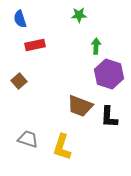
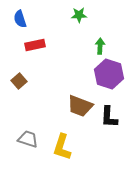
green arrow: moved 4 px right
